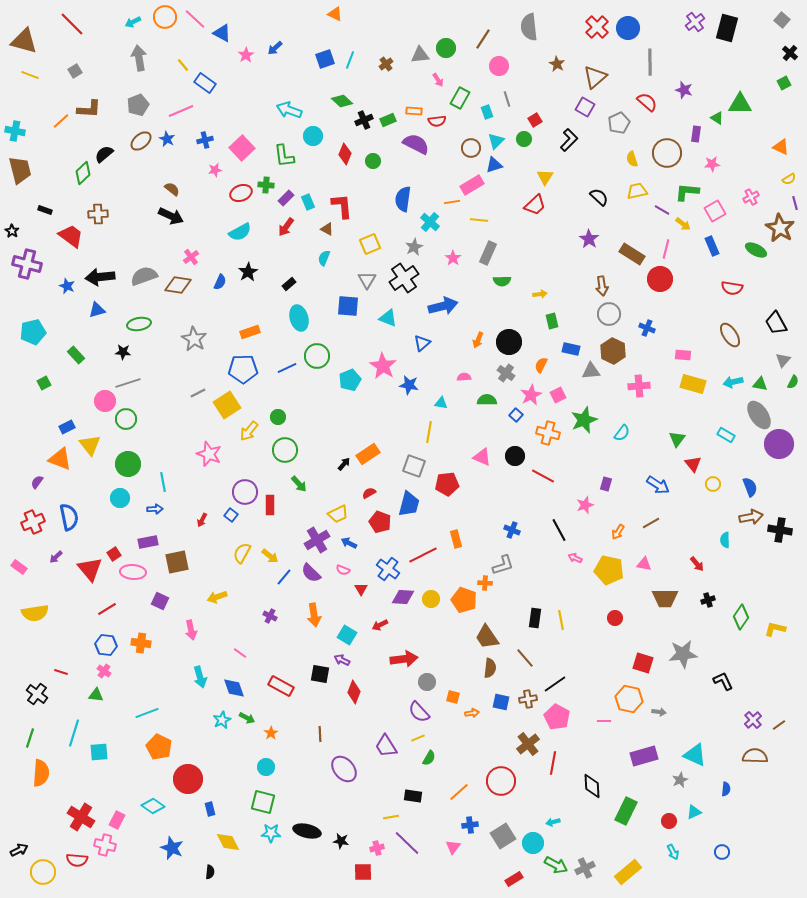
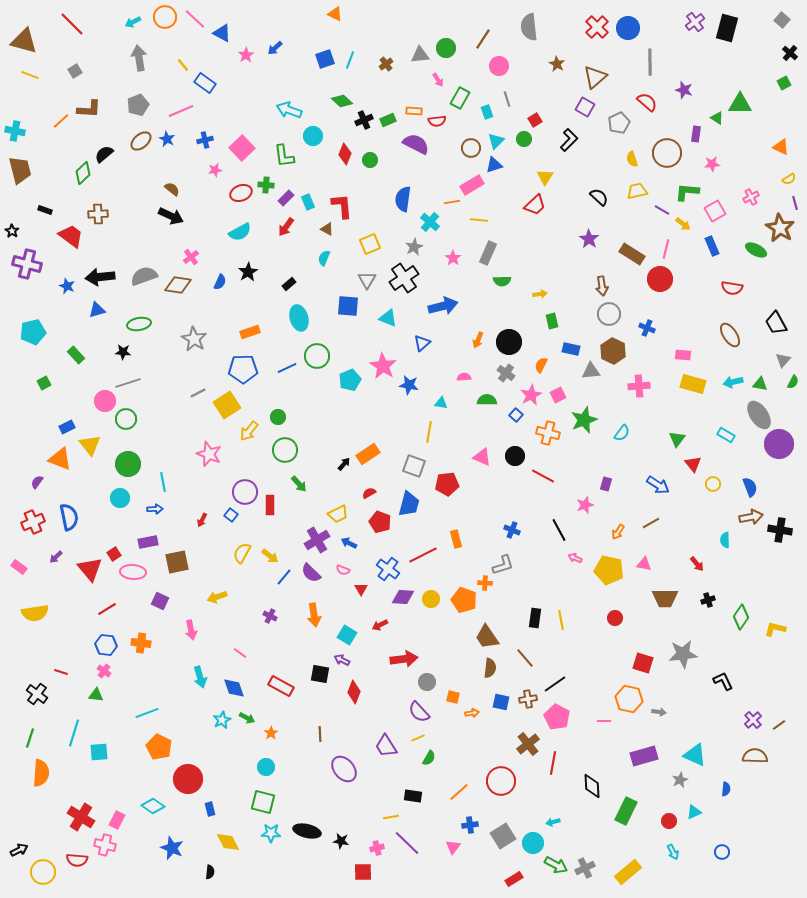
green circle at (373, 161): moved 3 px left, 1 px up
